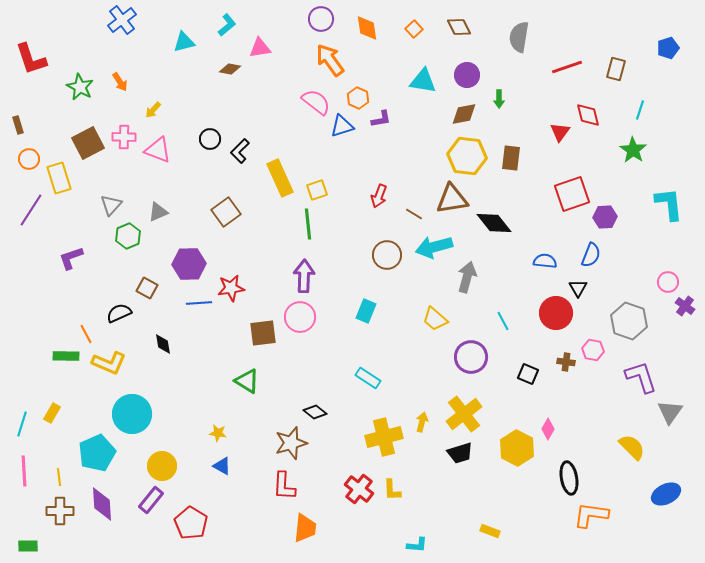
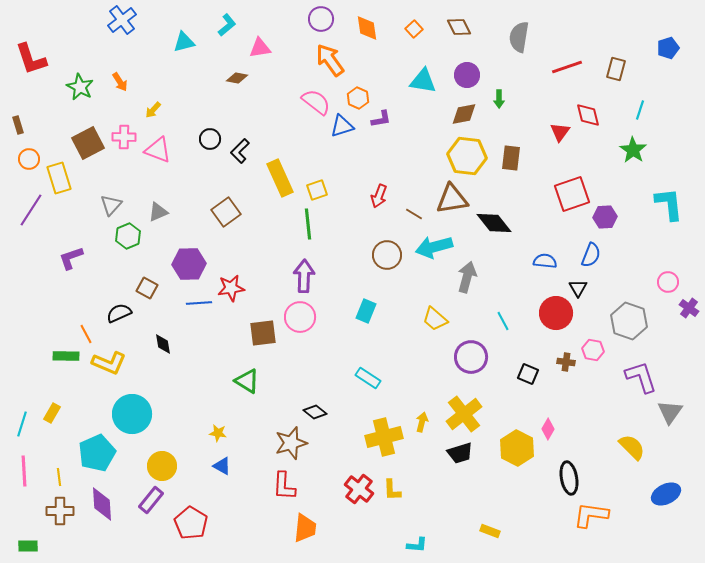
brown diamond at (230, 69): moved 7 px right, 9 px down
purple cross at (685, 306): moved 4 px right, 2 px down
